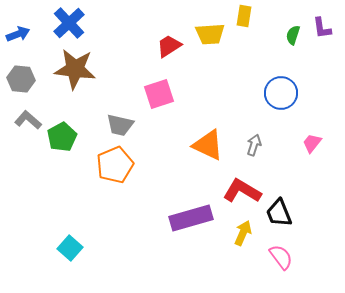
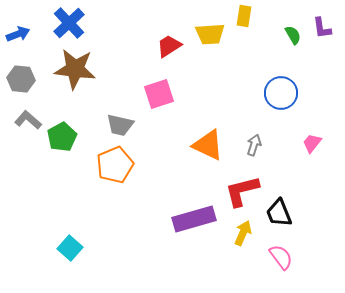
green semicircle: rotated 132 degrees clockwise
red L-shape: rotated 45 degrees counterclockwise
purple rectangle: moved 3 px right, 1 px down
